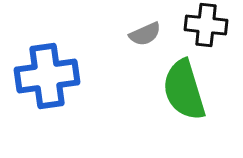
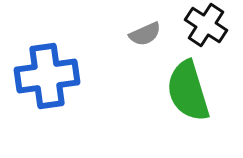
black cross: rotated 27 degrees clockwise
green semicircle: moved 4 px right, 1 px down
